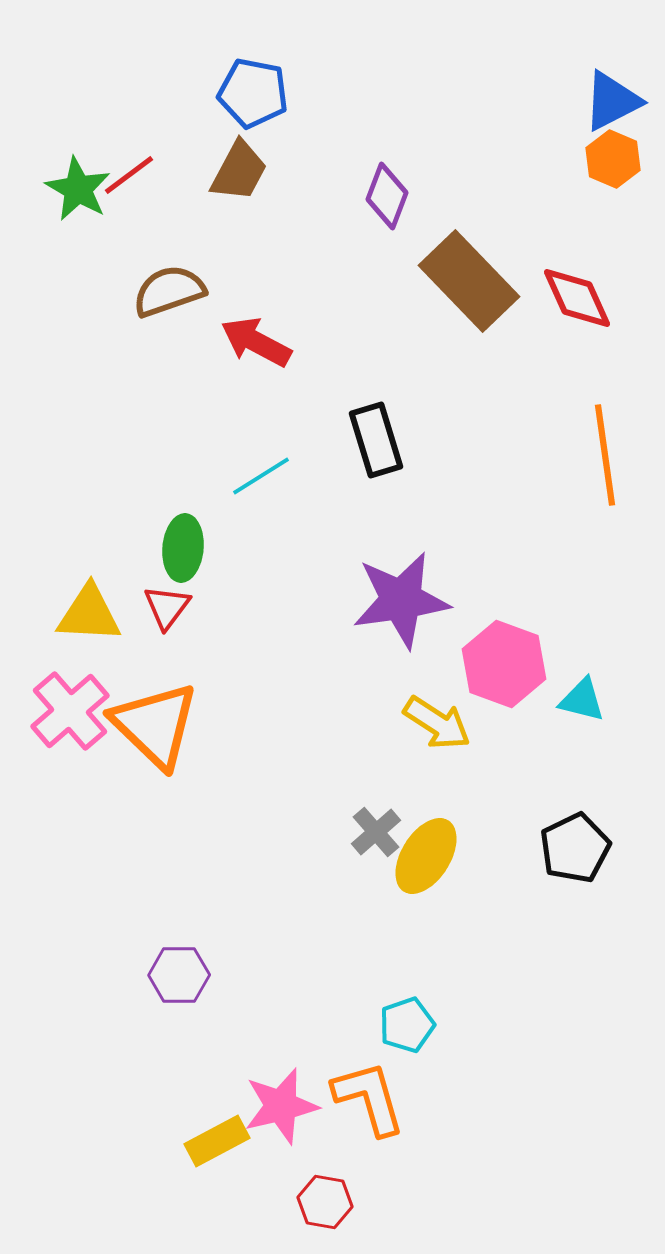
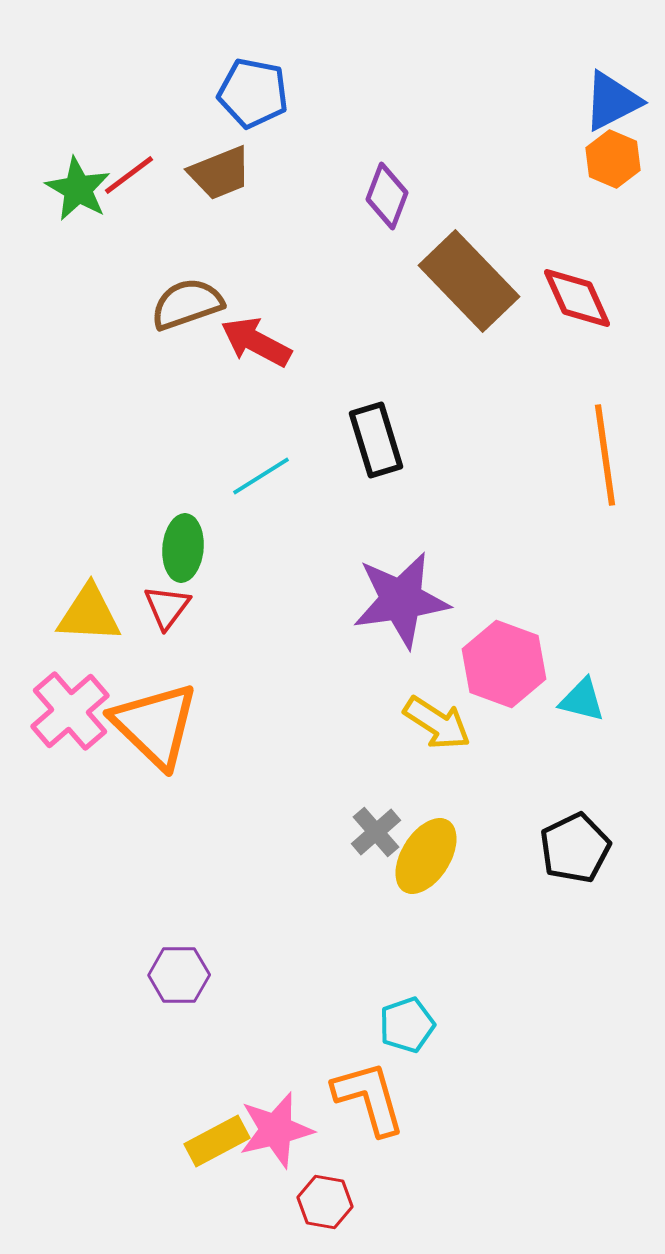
brown trapezoid: moved 19 px left, 2 px down; rotated 40 degrees clockwise
brown semicircle: moved 18 px right, 13 px down
pink star: moved 5 px left, 24 px down
